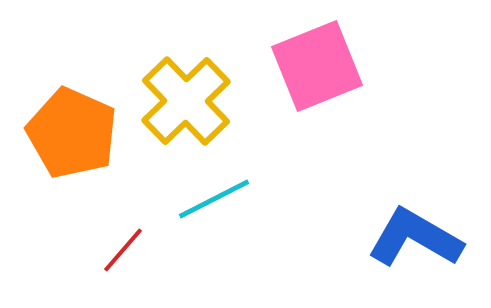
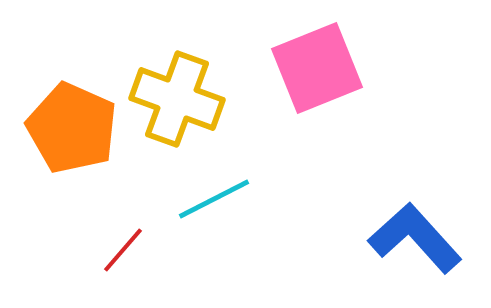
pink square: moved 2 px down
yellow cross: moved 9 px left, 2 px up; rotated 26 degrees counterclockwise
orange pentagon: moved 5 px up
blue L-shape: rotated 18 degrees clockwise
